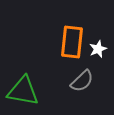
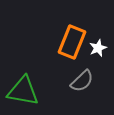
orange rectangle: rotated 16 degrees clockwise
white star: moved 1 px up
